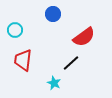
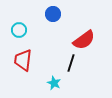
cyan circle: moved 4 px right
red semicircle: moved 3 px down
black line: rotated 30 degrees counterclockwise
